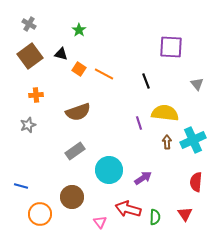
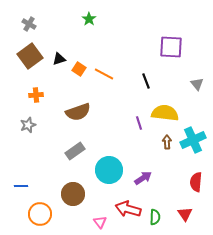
green star: moved 10 px right, 11 px up
black triangle: moved 2 px left, 5 px down; rotated 32 degrees counterclockwise
blue line: rotated 16 degrees counterclockwise
brown circle: moved 1 px right, 3 px up
